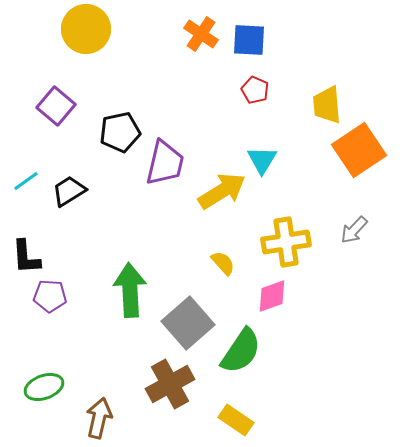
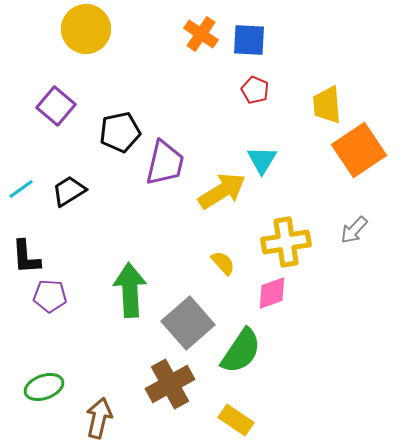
cyan line: moved 5 px left, 8 px down
pink diamond: moved 3 px up
